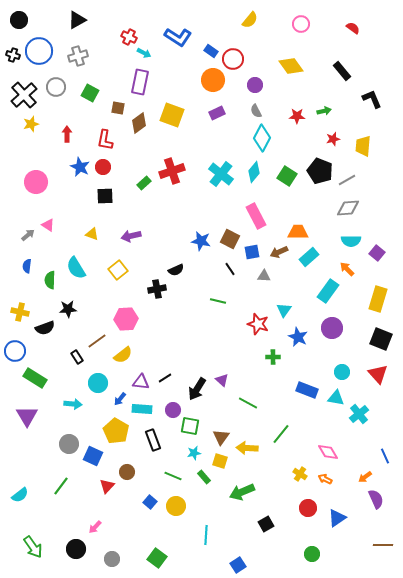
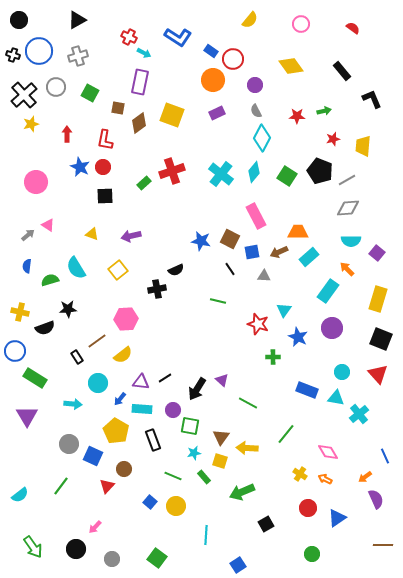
green semicircle at (50, 280): rotated 72 degrees clockwise
green line at (281, 434): moved 5 px right
brown circle at (127, 472): moved 3 px left, 3 px up
